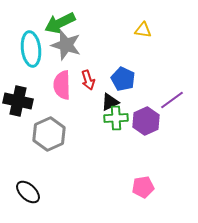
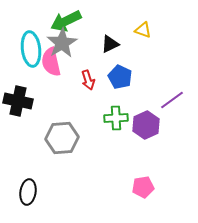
green arrow: moved 6 px right, 2 px up
yellow triangle: rotated 12 degrees clockwise
gray star: moved 4 px left, 2 px up; rotated 24 degrees clockwise
blue pentagon: moved 3 px left, 2 px up
pink semicircle: moved 11 px left, 23 px up; rotated 12 degrees counterclockwise
black triangle: moved 58 px up
purple hexagon: moved 4 px down
gray hexagon: moved 13 px right, 4 px down; rotated 20 degrees clockwise
black ellipse: rotated 55 degrees clockwise
